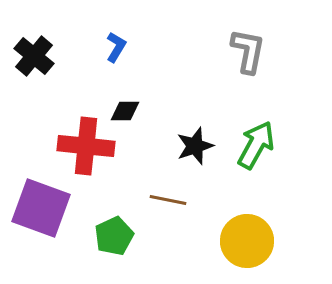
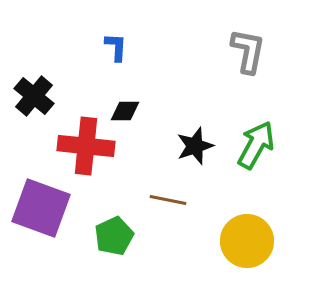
blue L-shape: rotated 28 degrees counterclockwise
black cross: moved 40 px down
